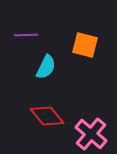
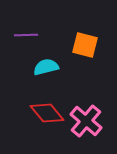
cyan semicircle: rotated 130 degrees counterclockwise
red diamond: moved 3 px up
pink cross: moved 5 px left, 13 px up
